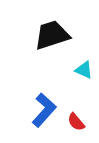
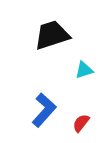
cyan triangle: rotated 42 degrees counterclockwise
red semicircle: moved 5 px right, 1 px down; rotated 78 degrees clockwise
